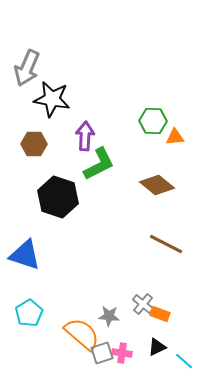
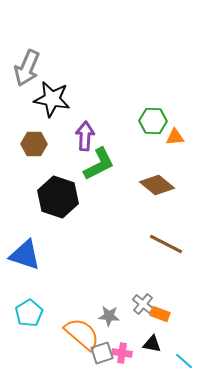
black triangle: moved 5 px left, 3 px up; rotated 36 degrees clockwise
